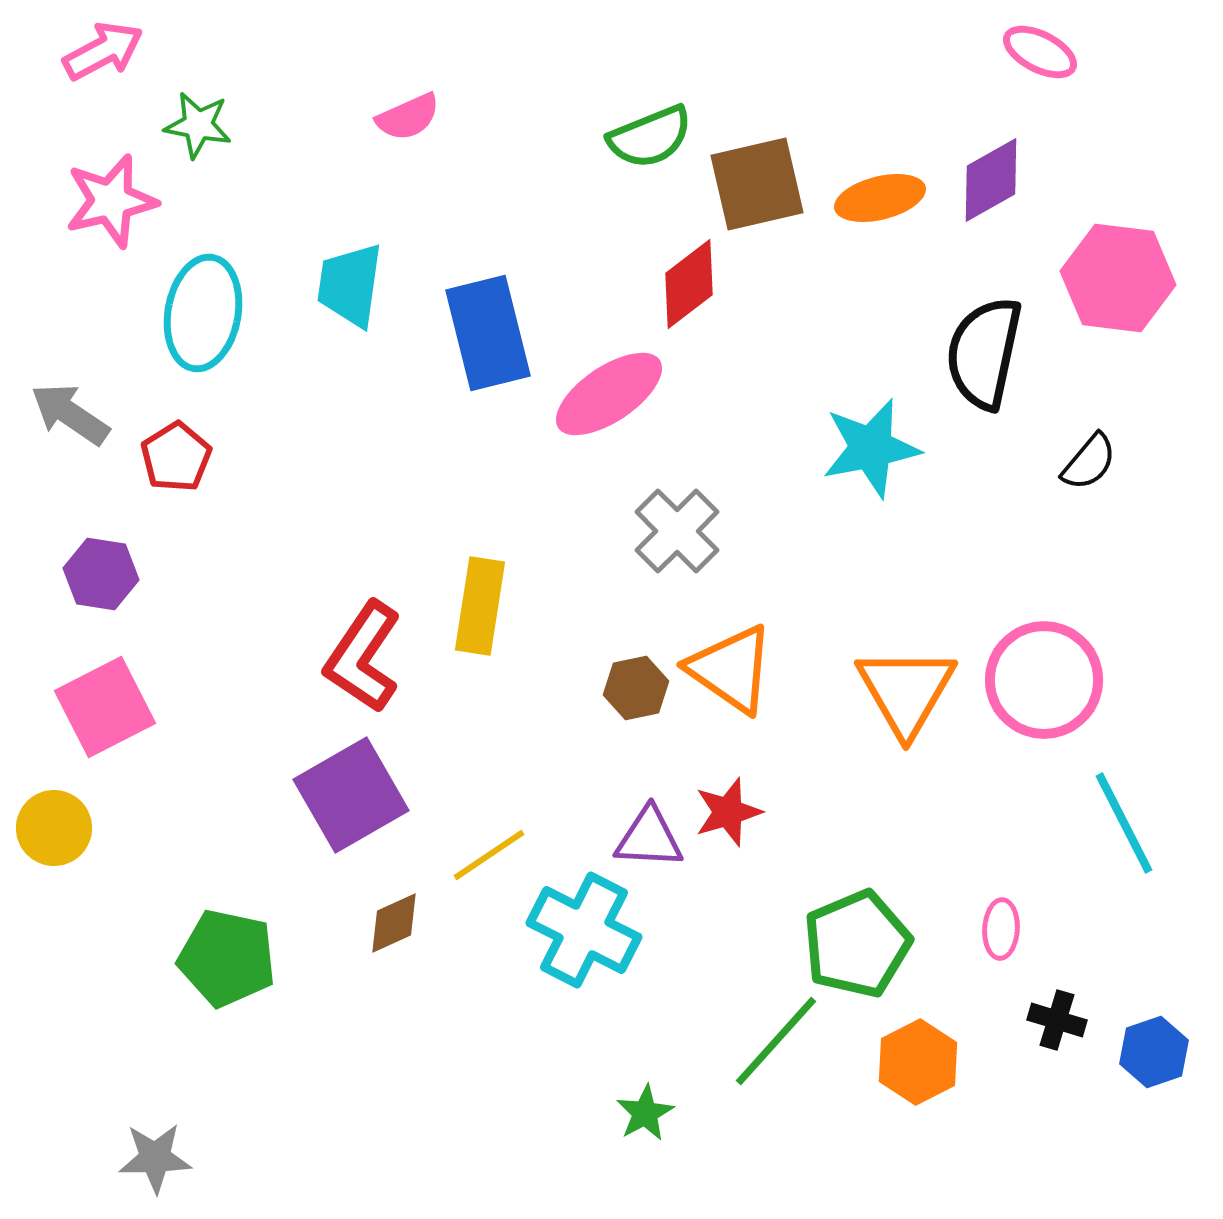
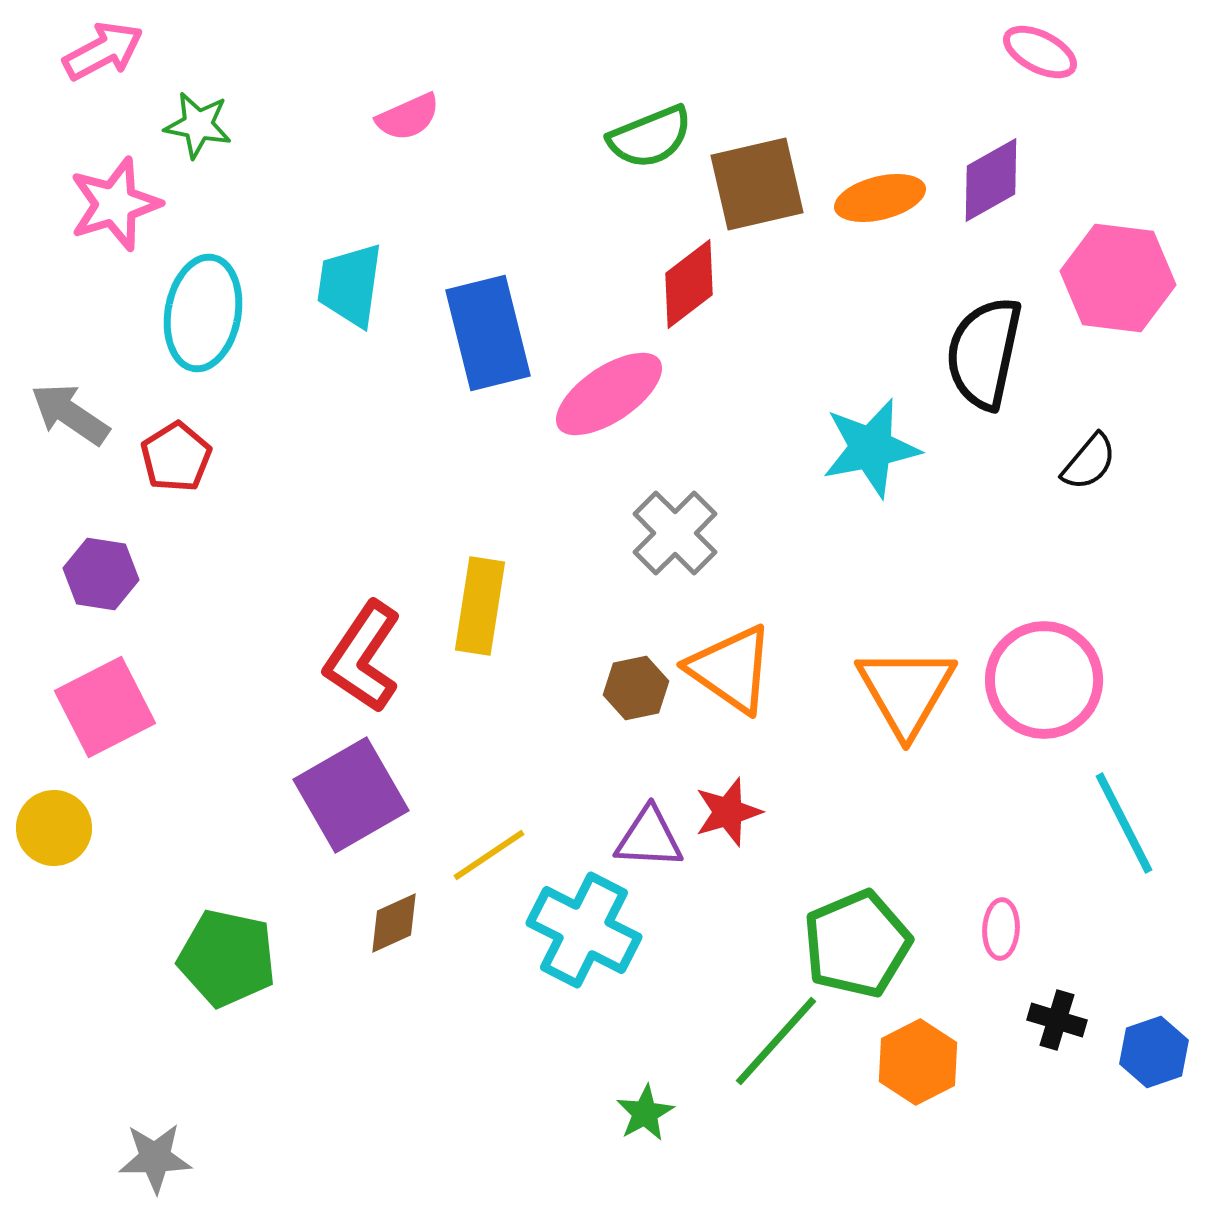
pink star at (111, 201): moved 4 px right, 3 px down; rotated 4 degrees counterclockwise
gray cross at (677, 531): moved 2 px left, 2 px down
